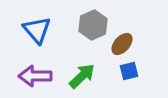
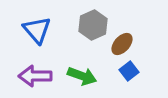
blue square: rotated 24 degrees counterclockwise
green arrow: rotated 64 degrees clockwise
